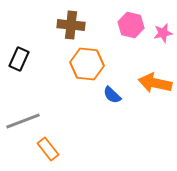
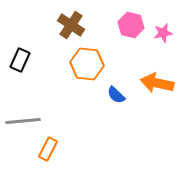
brown cross: rotated 28 degrees clockwise
black rectangle: moved 1 px right, 1 px down
orange arrow: moved 2 px right
blue semicircle: moved 4 px right
gray line: rotated 16 degrees clockwise
orange rectangle: rotated 65 degrees clockwise
